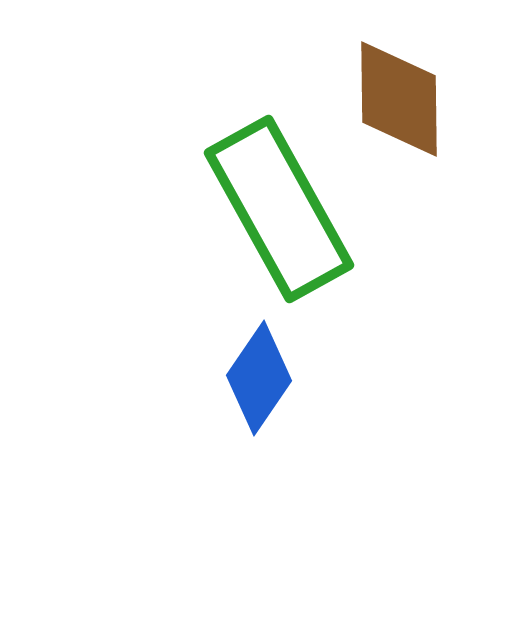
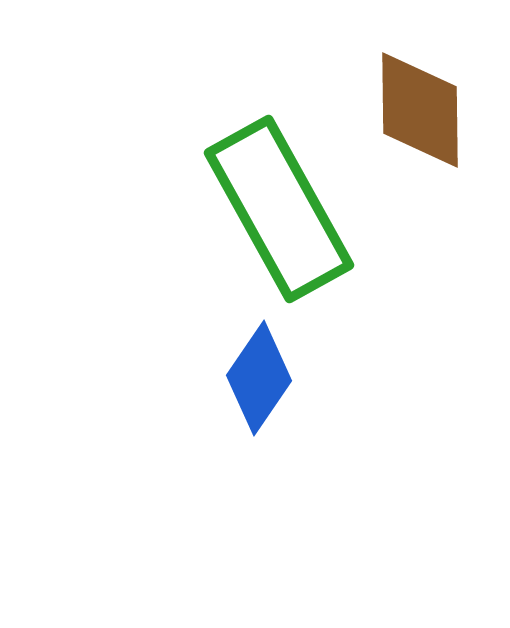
brown diamond: moved 21 px right, 11 px down
